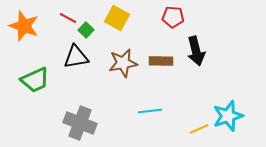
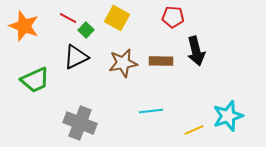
black triangle: rotated 16 degrees counterclockwise
cyan line: moved 1 px right
yellow line: moved 5 px left, 1 px down
